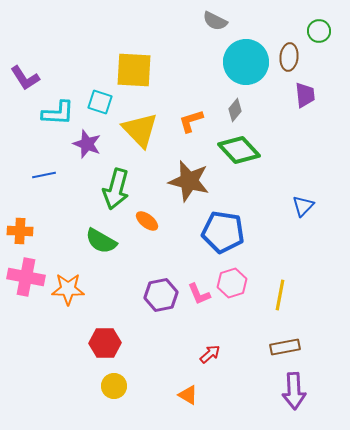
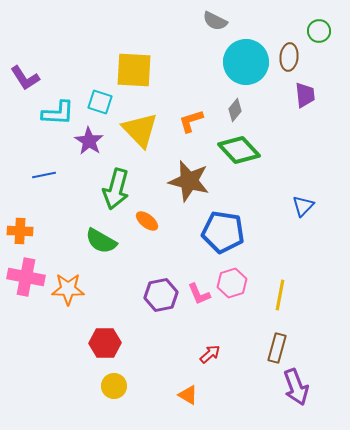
purple star: moved 2 px right, 3 px up; rotated 12 degrees clockwise
brown rectangle: moved 8 px left, 1 px down; rotated 64 degrees counterclockwise
purple arrow: moved 2 px right, 4 px up; rotated 18 degrees counterclockwise
